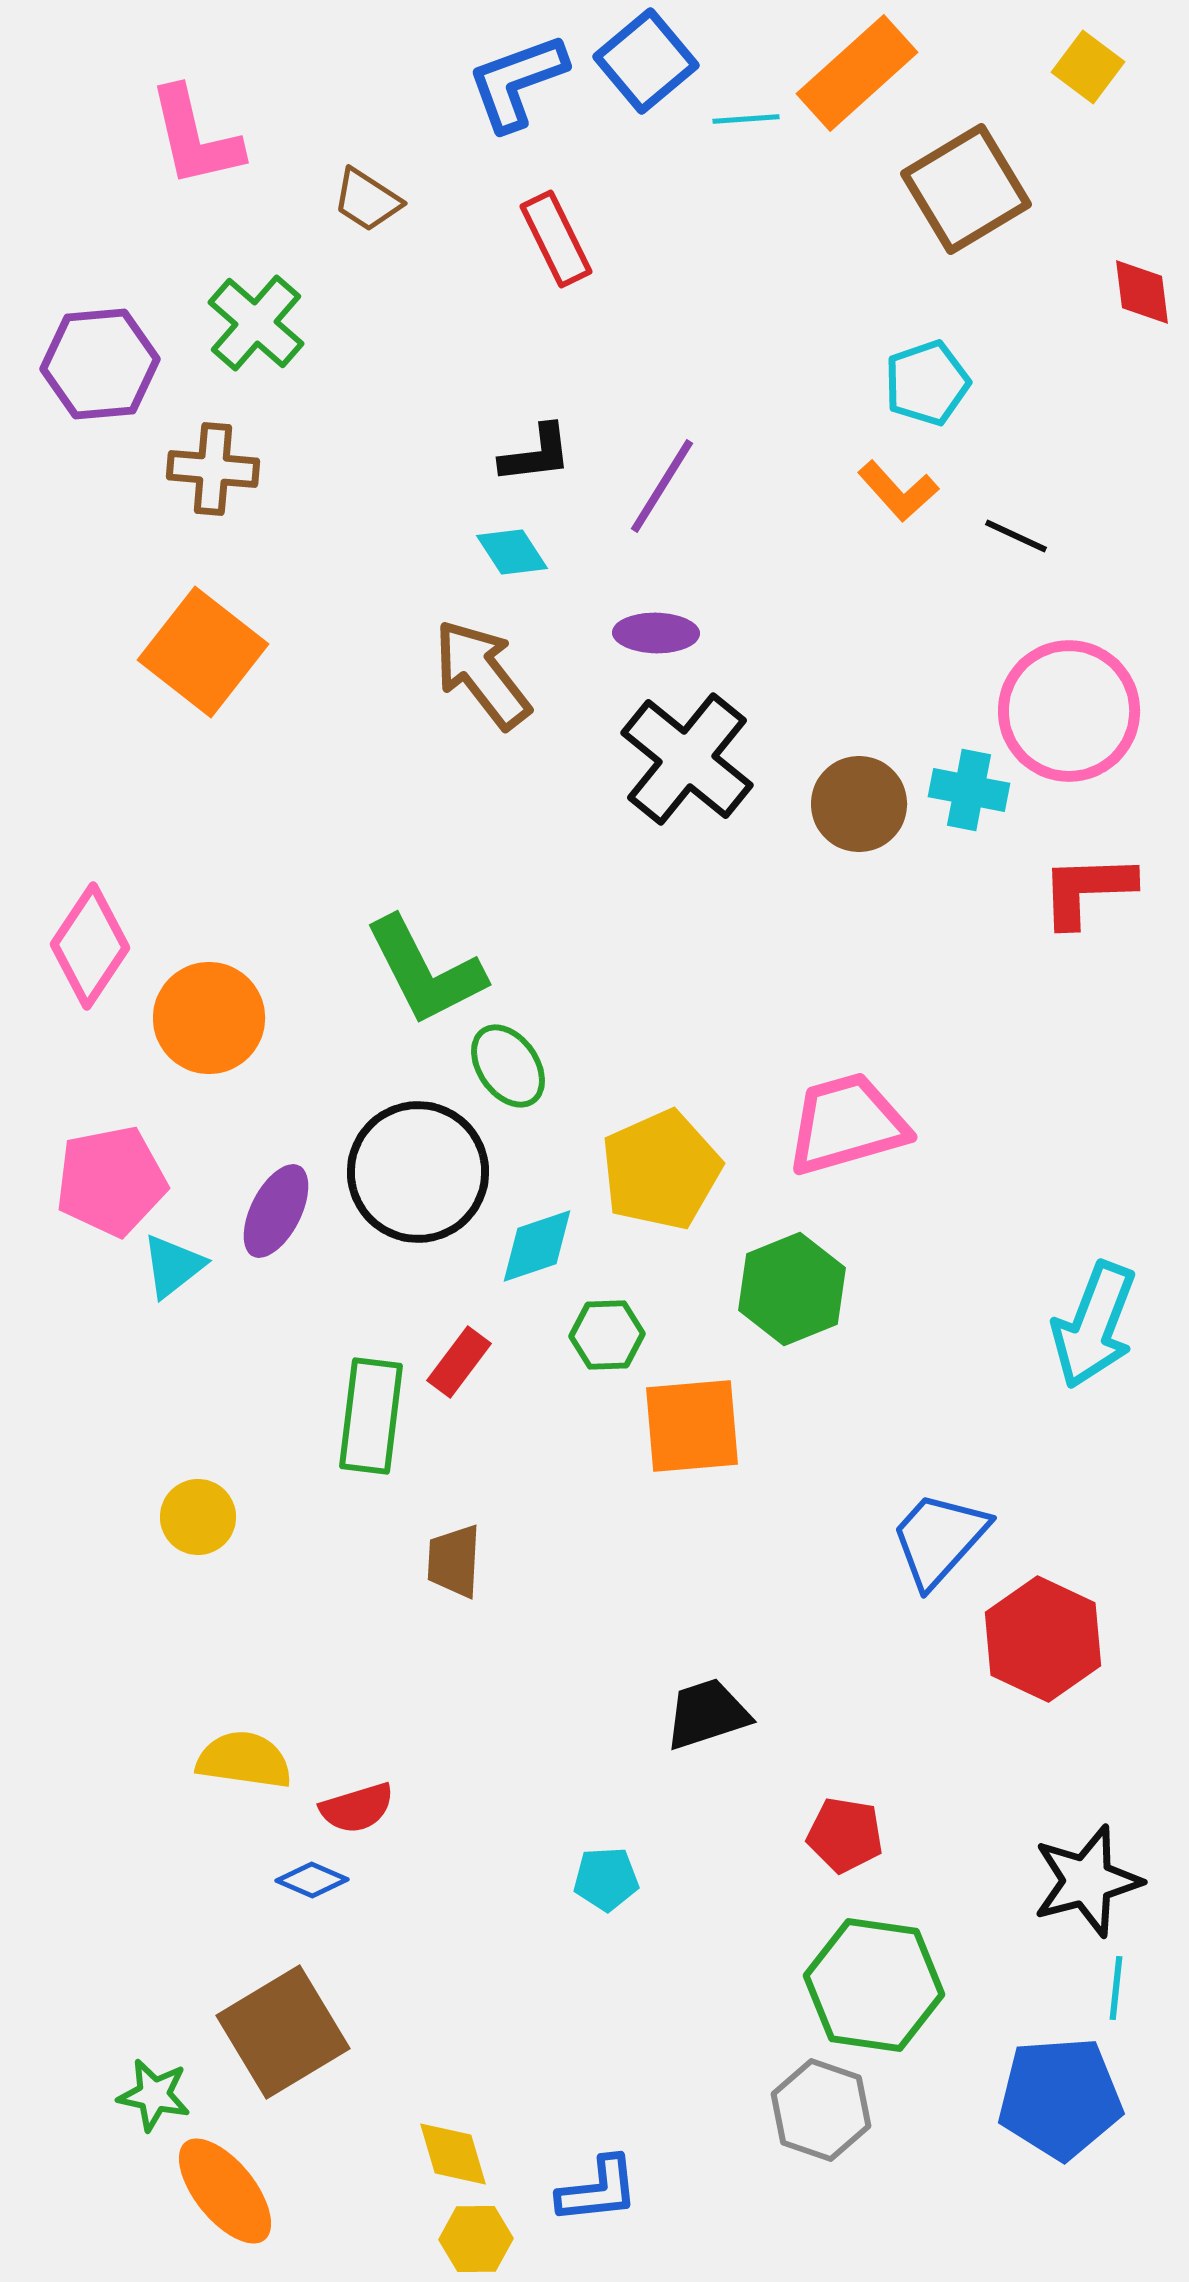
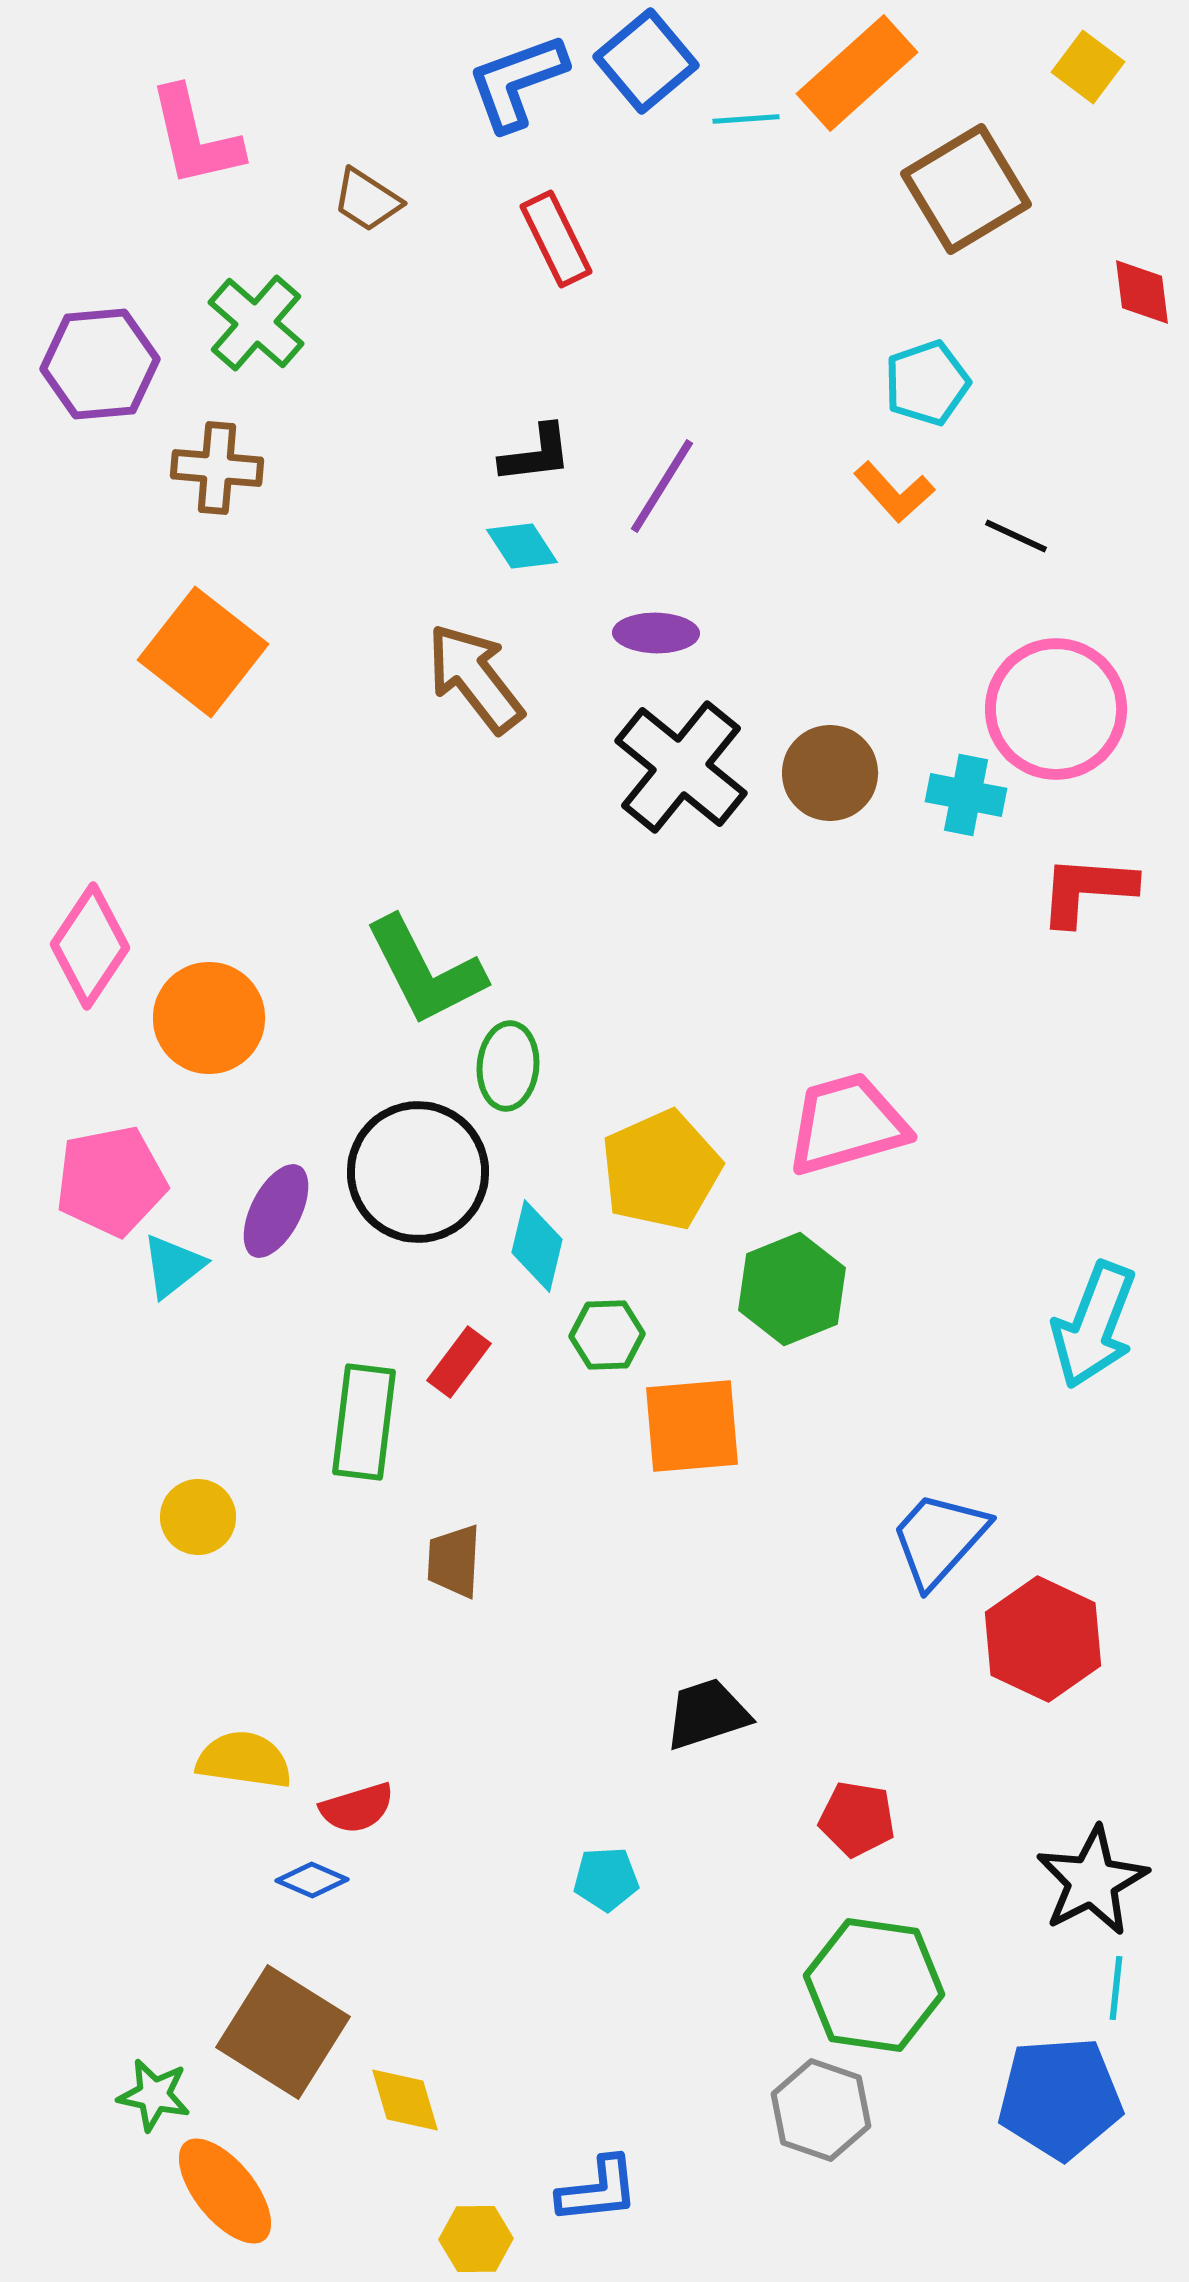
brown cross at (213, 469): moved 4 px right, 1 px up
orange L-shape at (898, 491): moved 4 px left, 1 px down
cyan diamond at (512, 552): moved 10 px right, 6 px up
brown arrow at (482, 674): moved 7 px left, 4 px down
pink circle at (1069, 711): moved 13 px left, 2 px up
black cross at (687, 759): moved 6 px left, 8 px down
cyan cross at (969, 790): moved 3 px left, 5 px down
brown circle at (859, 804): moved 29 px left, 31 px up
red L-shape at (1087, 890): rotated 6 degrees clockwise
green ellipse at (508, 1066): rotated 40 degrees clockwise
cyan diamond at (537, 1246): rotated 58 degrees counterclockwise
green rectangle at (371, 1416): moved 7 px left, 6 px down
red pentagon at (845, 1835): moved 12 px right, 16 px up
black star at (1087, 1881): moved 5 px right; rotated 12 degrees counterclockwise
brown square at (283, 2032): rotated 27 degrees counterclockwise
yellow diamond at (453, 2154): moved 48 px left, 54 px up
